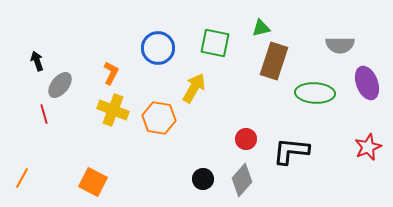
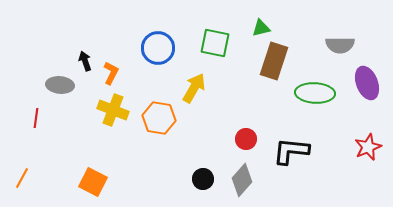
black arrow: moved 48 px right
gray ellipse: rotated 56 degrees clockwise
red line: moved 8 px left, 4 px down; rotated 24 degrees clockwise
